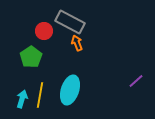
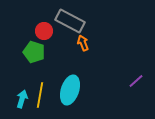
gray rectangle: moved 1 px up
orange arrow: moved 6 px right
green pentagon: moved 3 px right, 5 px up; rotated 20 degrees counterclockwise
